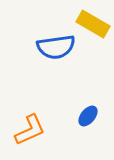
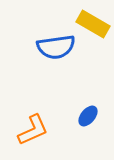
orange L-shape: moved 3 px right
